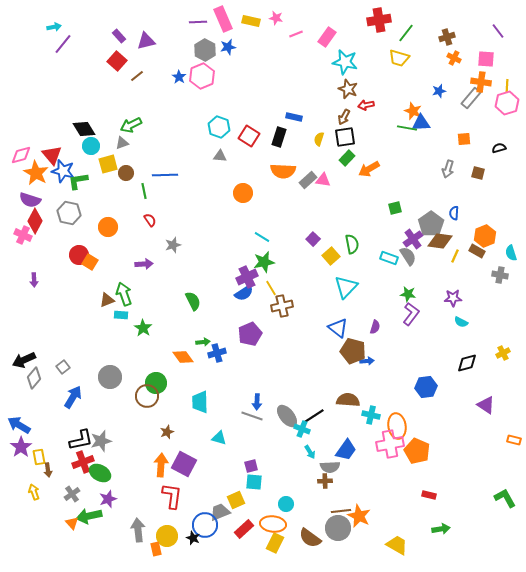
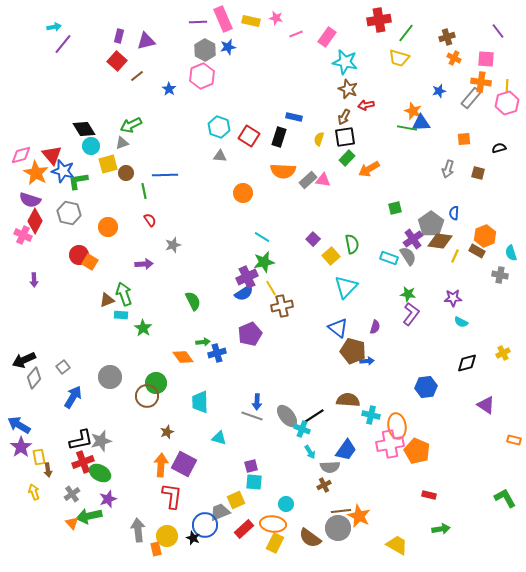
purple rectangle at (119, 36): rotated 56 degrees clockwise
blue star at (179, 77): moved 10 px left, 12 px down
brown cross at (325, 481): moved 1 px left, 4 px down; rotated 24 degrees counterclockwise
